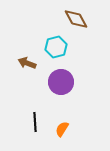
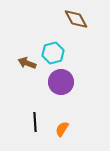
cyan hexagon: moved 3 px left, 6 px down
